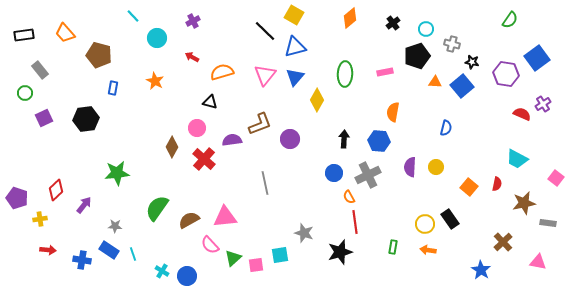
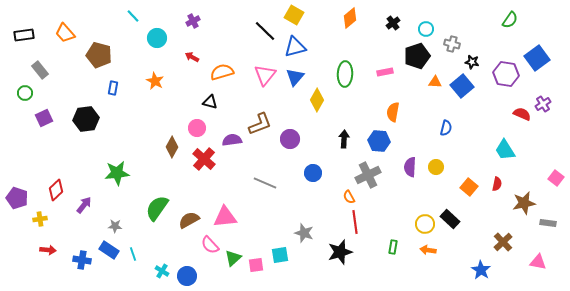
cyan trapezoid at (517, 159): moved 12 px left, 9 px up; rotated 30 degrees clockwise
blue circle at (334, 173): moved 21 px left
gray line at (265, 183): rotated 55 degrees counterclockwise
black rectangle at (450, 219): rotated 12 degrees counterclockwise
